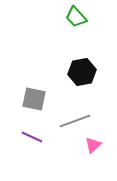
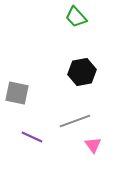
gray square: moved 17 px left, 6 px up
pink triangle: rotated 24 degrees counterclockwise
